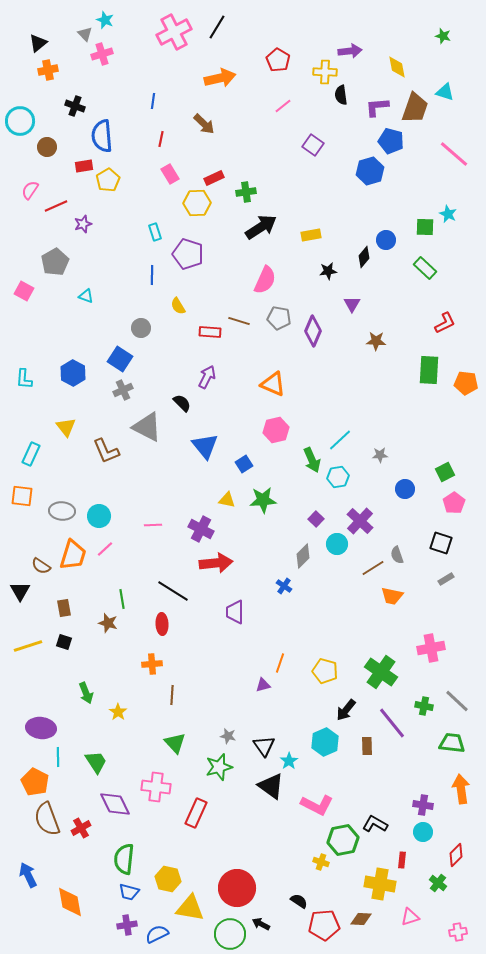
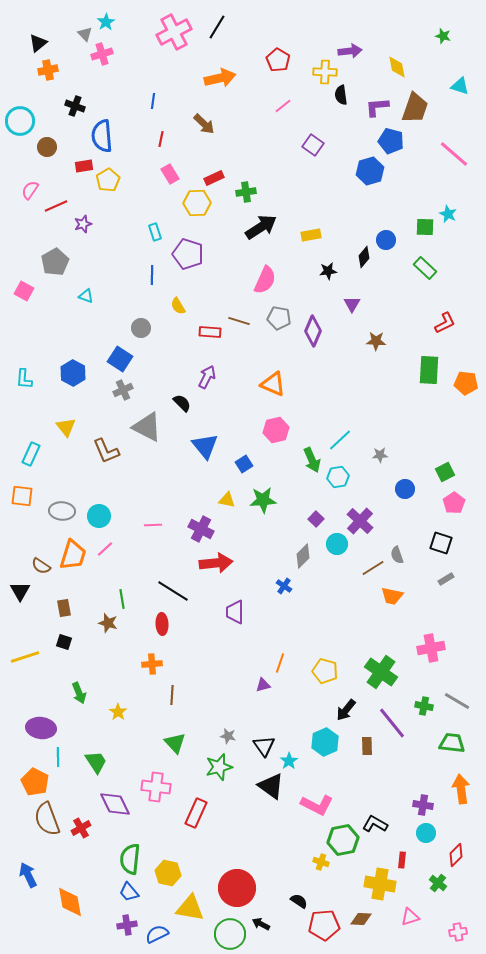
cyan star at (105, 20): moved 1 px right, 2 px down; rotated 18 degrees clockwise
cyan triangle at (445, 92): moved 15 px right, 6 px up
yellow line at (28, 646): moved 3 px left, 11 px down
green arrow at (86, 693): moved 7 px left
gray line at (457, 701): rotated 12 degrees counterclockwise
cyan circle at (423, 832): moved 3 px right, 1 px down
green semicircle at (124, 859): moved 6 px right
yellow hexagon at (168, 879): moved 6 px up
blue trapezoid at (129, 892): rotated 35 degrees clockwise
